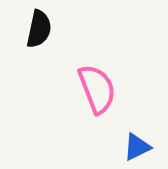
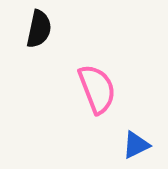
blue triangle: moved 1 px left, 2 px up
